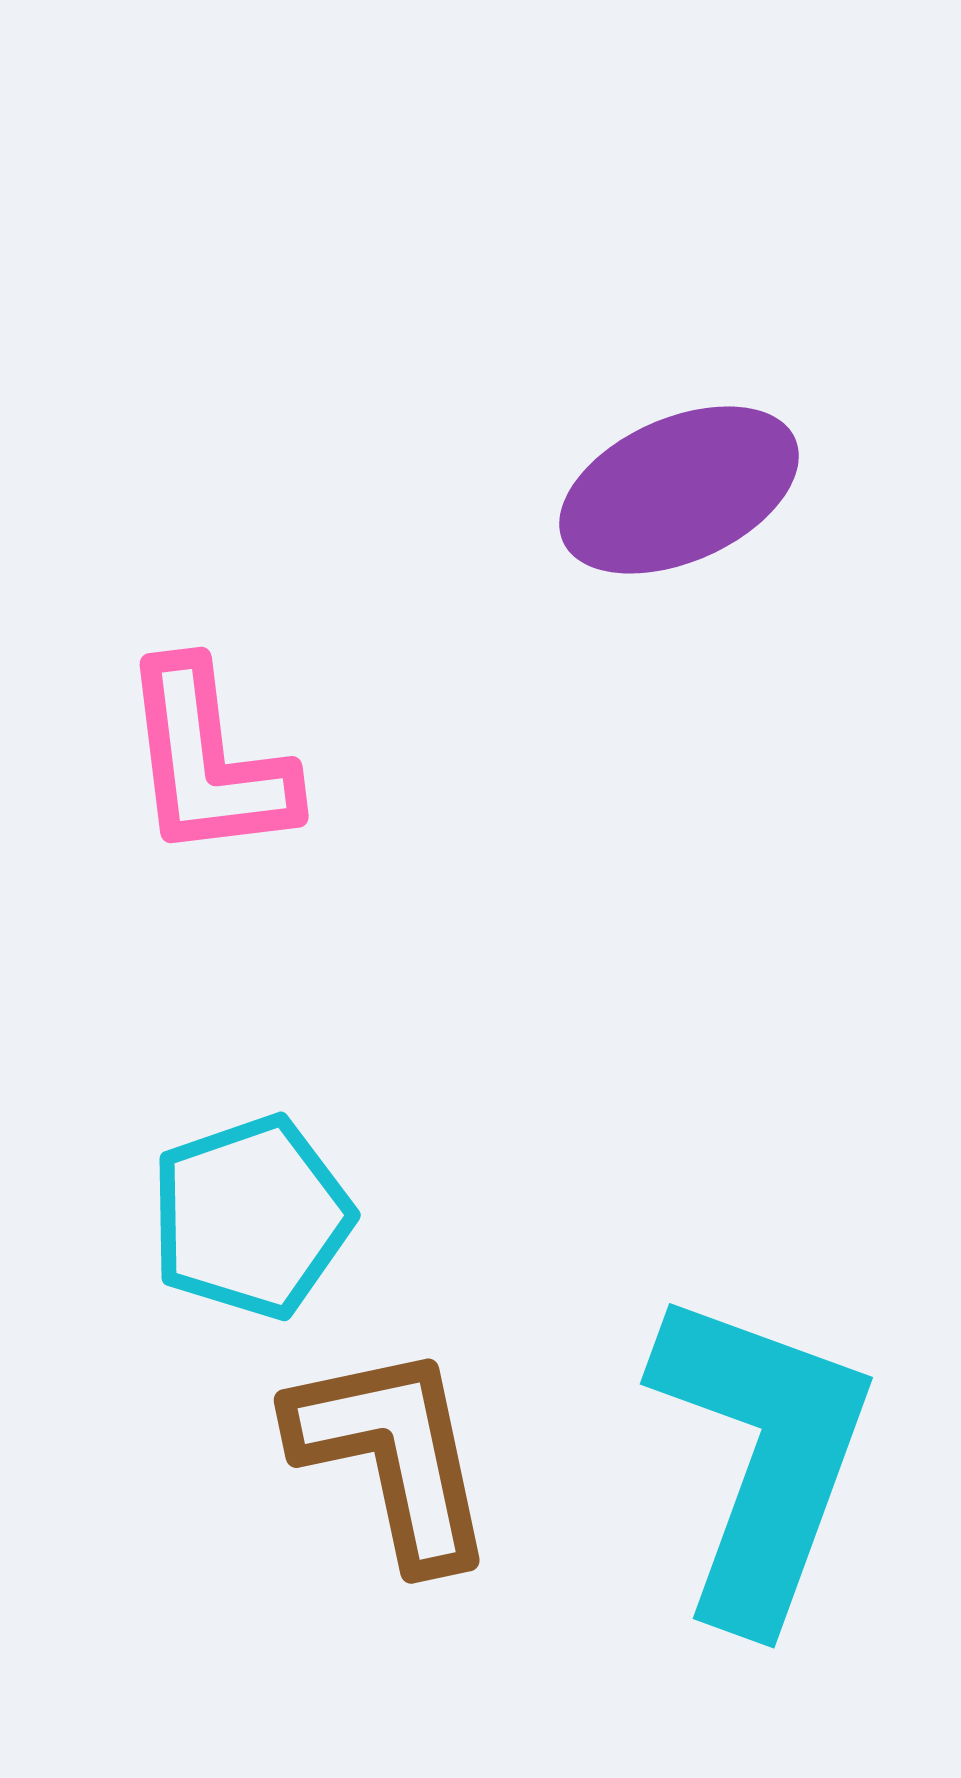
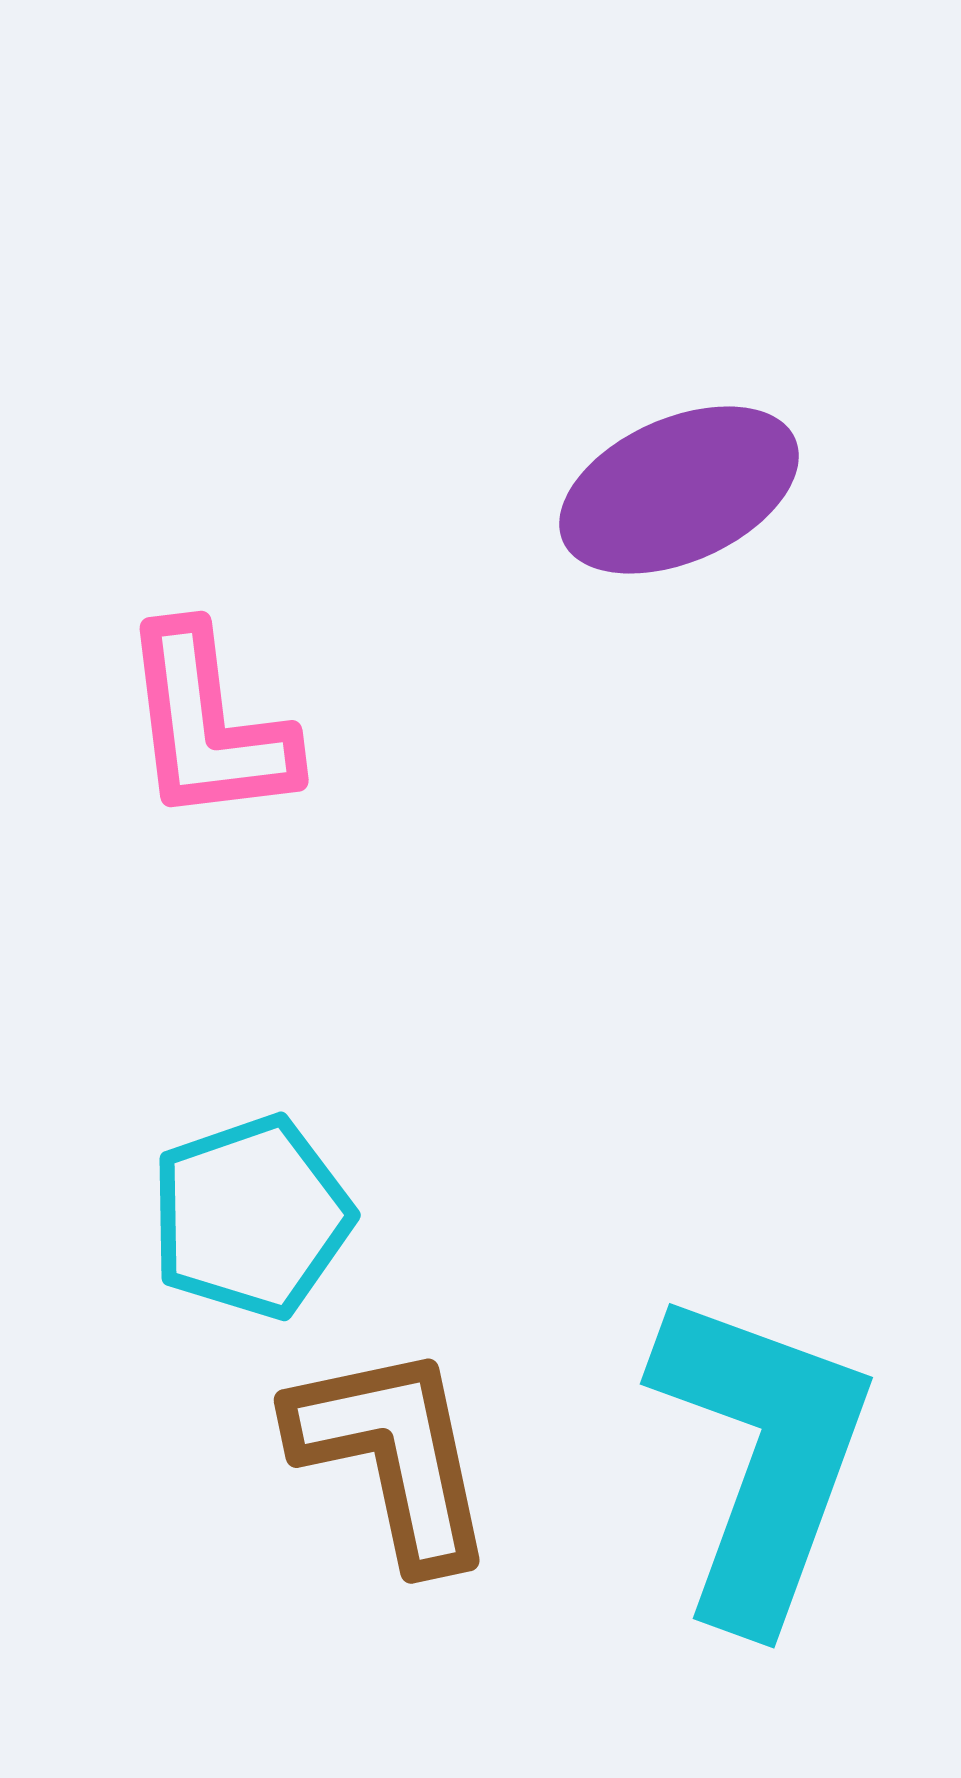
pink L-shape: moved 36 px up
